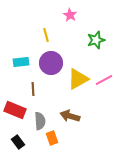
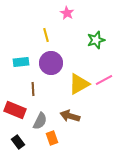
pink star: moved 3 px left, 2 px up
yellow triangle: moved 1 px right, 5 px down
gray semicircle: rotated 30 degrees clockwise
